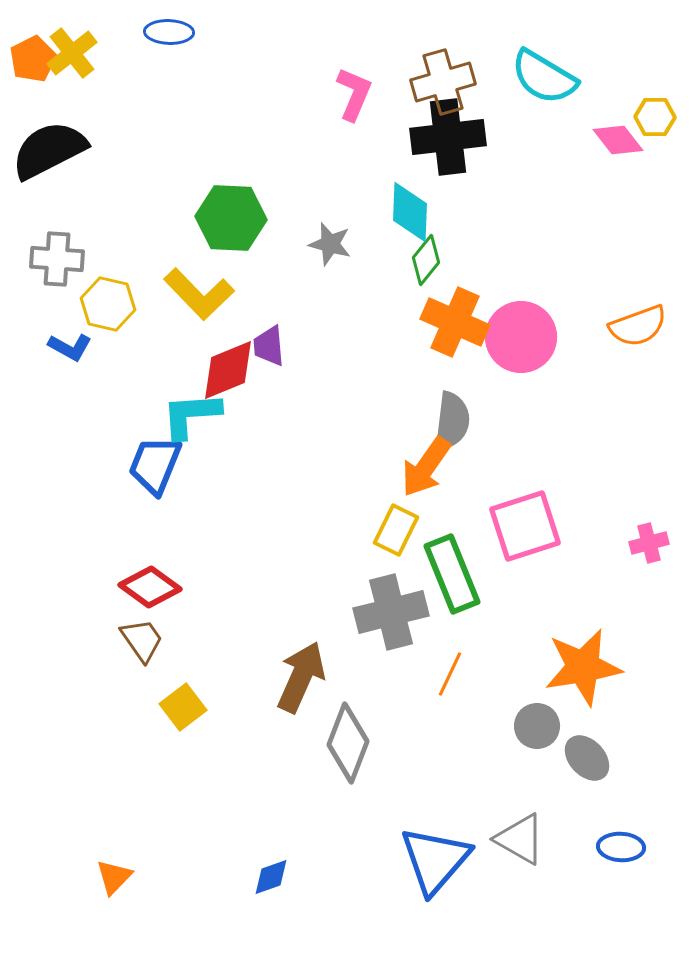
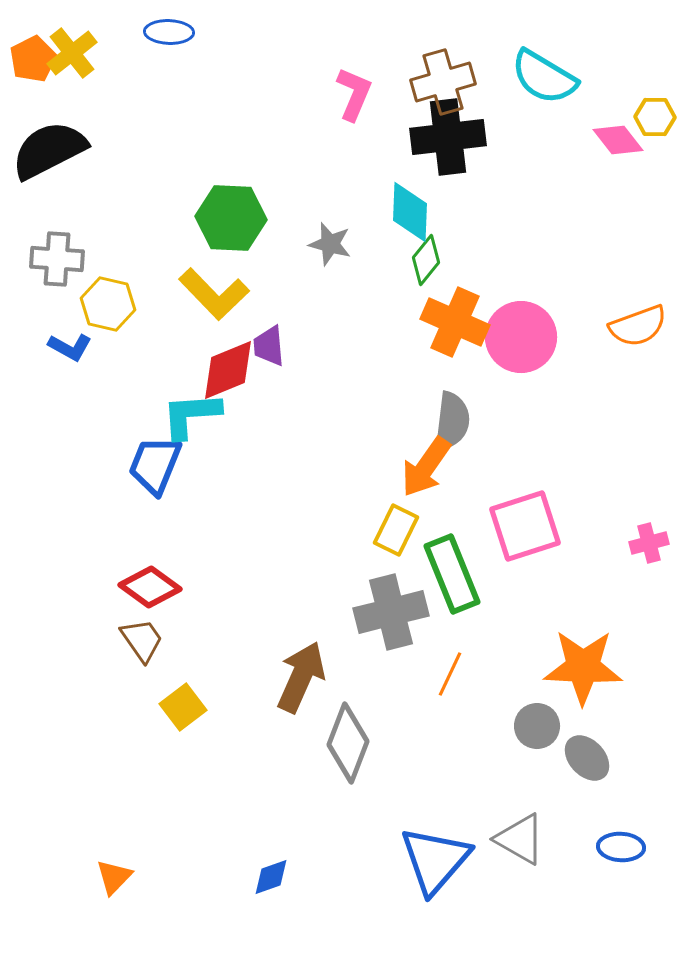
yellow L-shape at (199, 294): moved 15 px right
orange star at (583, 667): rotated 12 degrees clockwise
